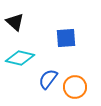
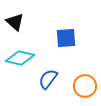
orange circle: moved 10 px right, 1 px up
